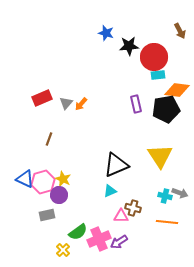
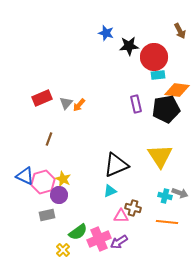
orange arrow: moved 2 px left, 1 px down
blue triangle: moved 3 px up
